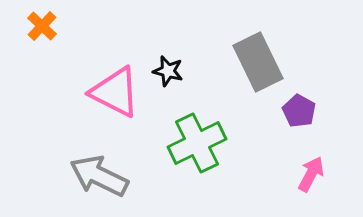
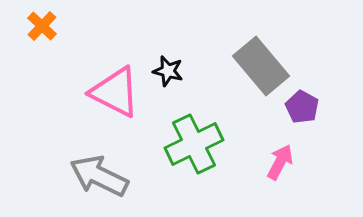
gray rectangle: moved 3 px right, 4 px down; rotated 14 degrees counterclockwise
purple pentagon: moved 3 px right, 4 px up
green cross: moved 3 px left, 1 px down
pink arrow: moved 31 px left, 12 px up
